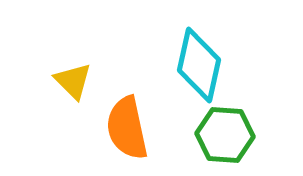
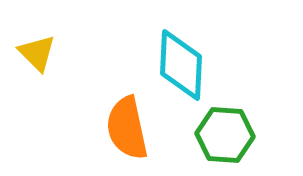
cyan diamond: moved 18 px left; rotated 10 degrees counterclockwise
yellow triangle: moved 36 px left, 28 px up
